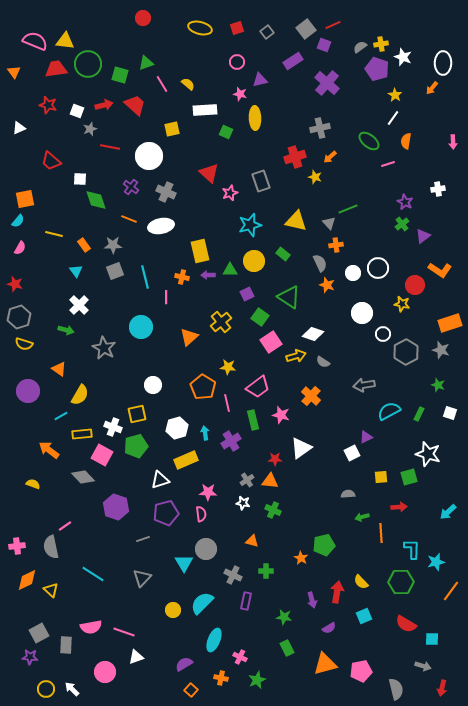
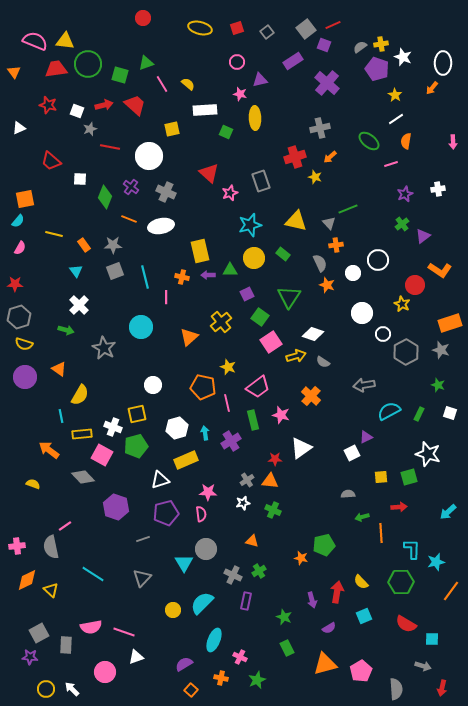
white line at (393, 118): moved 3 px right, 1 px down; rotated 21 degrees clockwise
pink line at (388, 164): moved 3 px right
green diamond at (96, 200): moved 9 px right, 3 px up; rotated 40 degrees clockwise
purple star at (405, 202): moved 8 px up; rotated 21 degrees clockwise
yellow circle at (254, 261): moved 3 px up
white circle at (378, 268): moved 8 px up
red star at (15, 284): rotated 14 degrees counterclockwise
green triangle at (289, 297): rotated 30 degrees clockwise
yellow star at (402, 304): rotated 14 degrees clockwise
yellow star at (228, 367): rotated 14 degrees clockwise
orange pentagon at (203, 387): rotated 20 degrees counterclockwise
purple circle at (28, 391): moved 3 px left, 14 px up
cyan line at (61, 416): rotated 72 degrees counterclockwise
white star at (243, 503): rotated 24 degrees counterclockwise
orange star at (301, 558): rotated 16 degrees counterclockwise
green cross at (266, 571): moved 7 px left; rotated 32 degrees counterclockwise
green star at (284, 617): rotated 14 degrees clockwise
pink pentagon at (361, 671): rotated 20 degrees counterclockwise
gray semicircle at (396, 689): rotated 10 degrees clockwise
